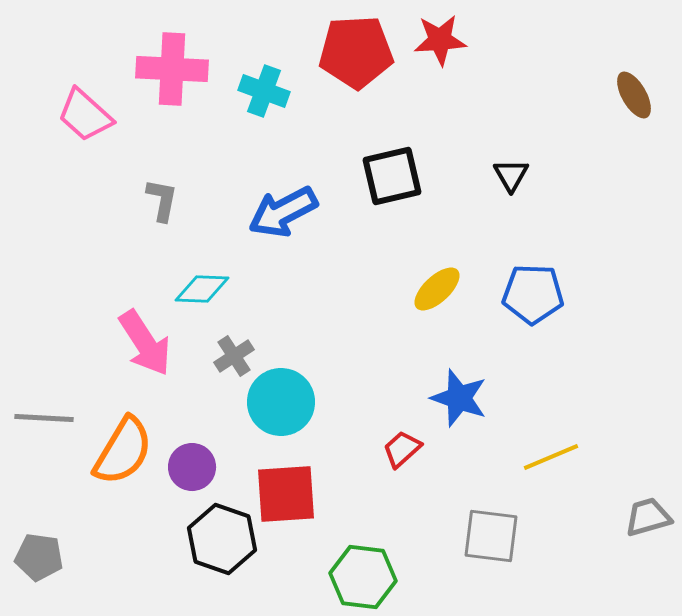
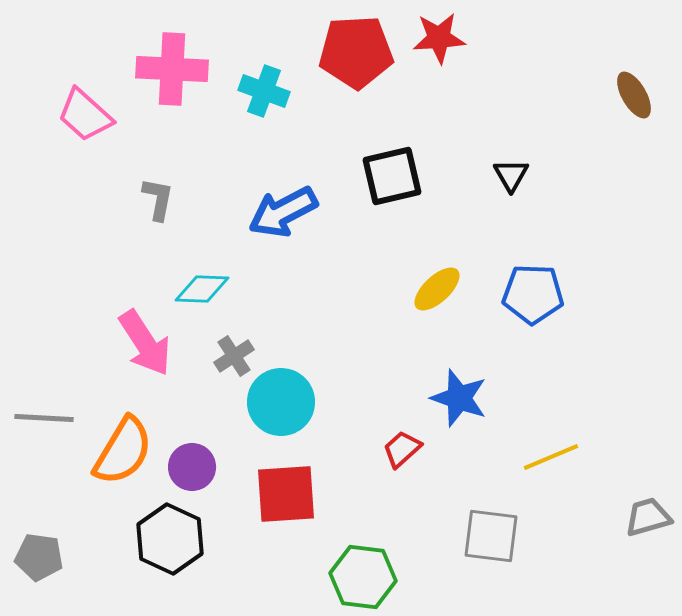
red star: moved 1 px left, 2 px up
gray L-shape: moved 4 px left, 1 px up
black hexagon: moved 52 px left; rotated 6 degrees clockwise
